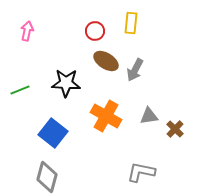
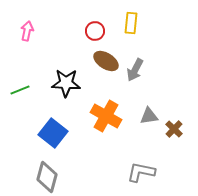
brown cross: moved 1 px left
